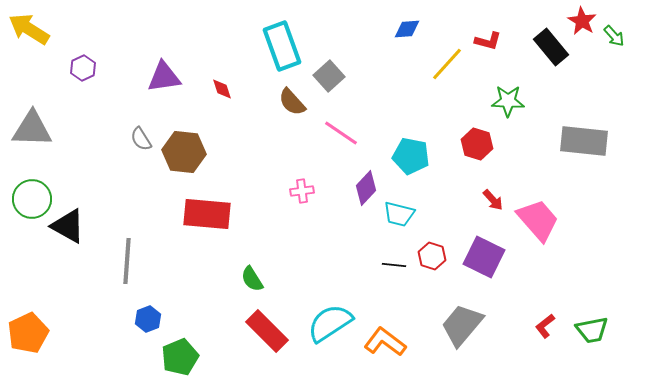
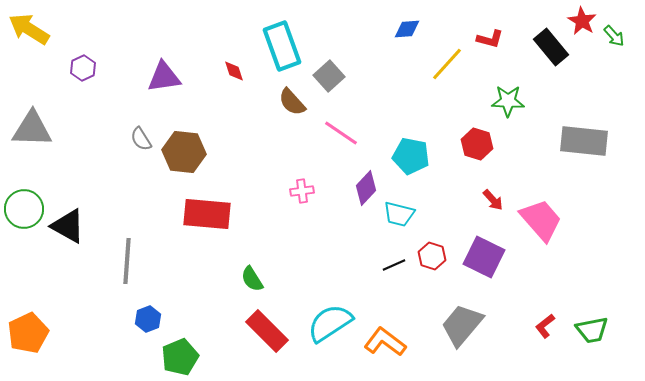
red L-shape at (488, 41): moved 2 px right, 2 px up
red diamond at (222, 89): moved 12 px right, 18 px up
green circle at (32, 199): moved 8 px left, 10 px down
pink trapezoid at (538, 220): moved 3 px right
black line at (394, 265): rotated 30 degrees counterclockwise
